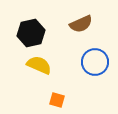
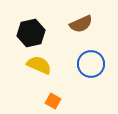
blue circle: moved 4 px left, 2 px down
orange square: moved 4 px left, 1 px down; rotated 14 degrees clockwise
